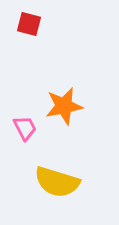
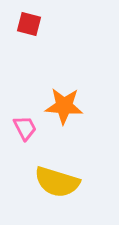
orange star: rotated 15 degrees clockwise
